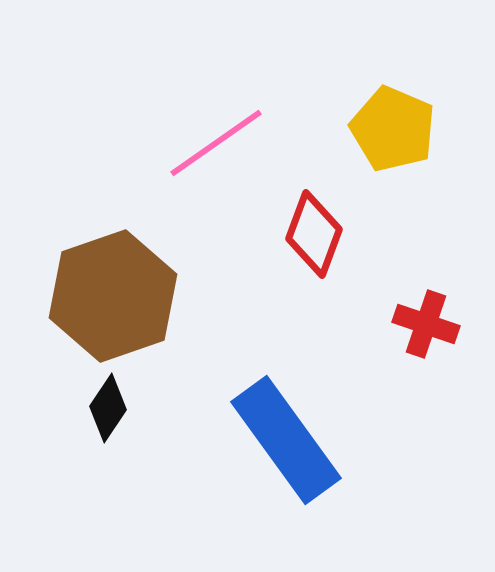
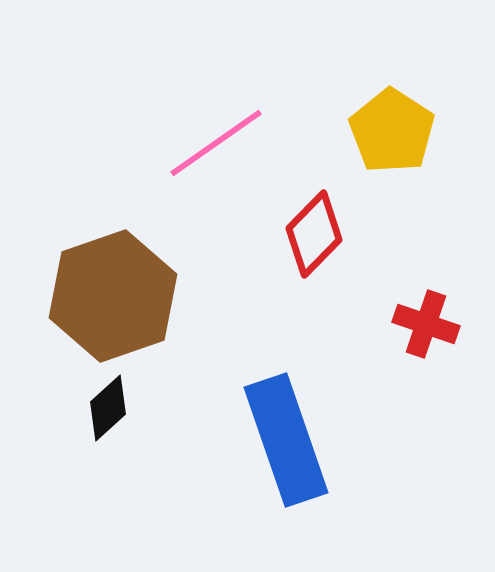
yellow pentagon: moved 1 px left, 2 px down; rotated 10 degrees clockwise
red diamond: rotated 24 degrees clockwise
black diamond: rotated 14 degrees clockwise
blue rectangle: rotated 17 degrees clockwise
